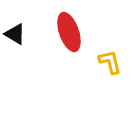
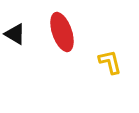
red ellipse: moved 7 px left
